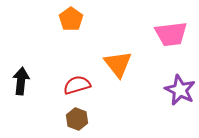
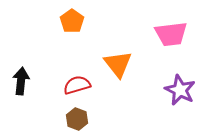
orange pentagon: moved 1 px right, 2 px down
